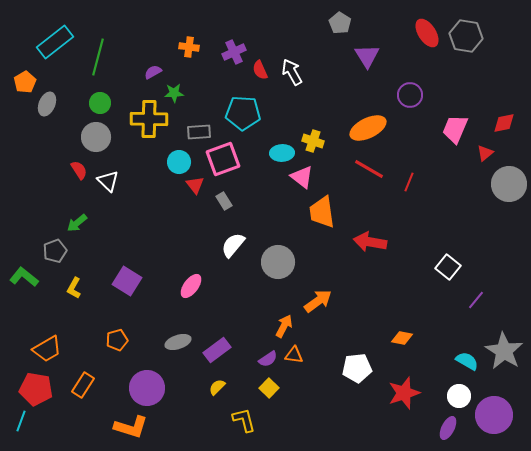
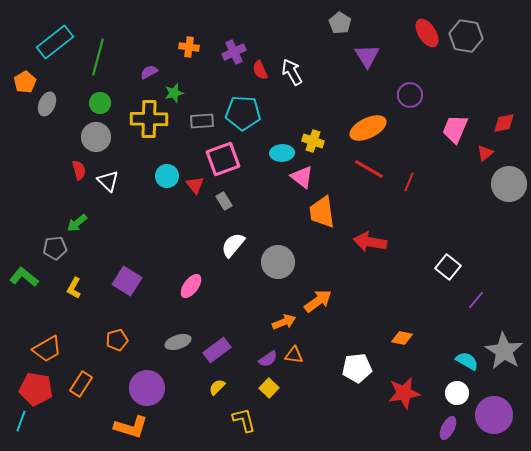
purple semicircle at (153, 72): moved 4 px left
green star at (174, 93): rotated 12 degrees counterclockwise
gray rectangle at (199, 132): moved 3 px right, 11 px up
cyan circle at (179, 162): moved 12 px left, 14 px down
red semicircle at (79, 170): rotated 18 degrees clockwise
gray pentagon at (55, 251): moved 3 px up; rotated 15 degrees clockwise
orange arrow at (284, 326): moved 4 px up; rotated 40 degrees clockwise
orange rectangle at (83, 385): moved 2 px left, 1 px up
red star at (404, 393): rotated 8 degrees clockwise
white circle at (459, 396): moved 2 px left, 3 px up
